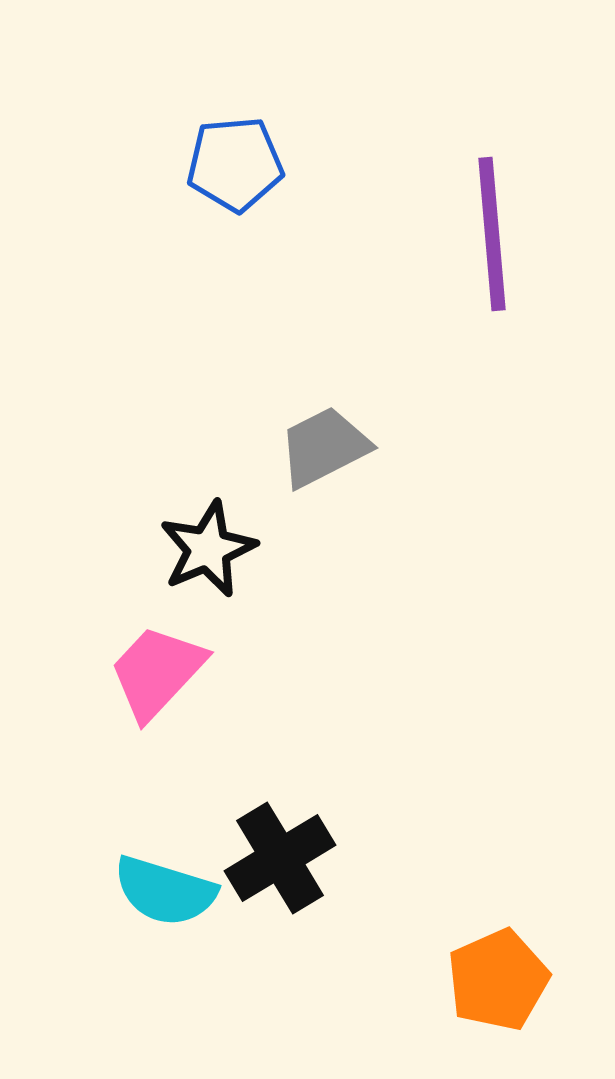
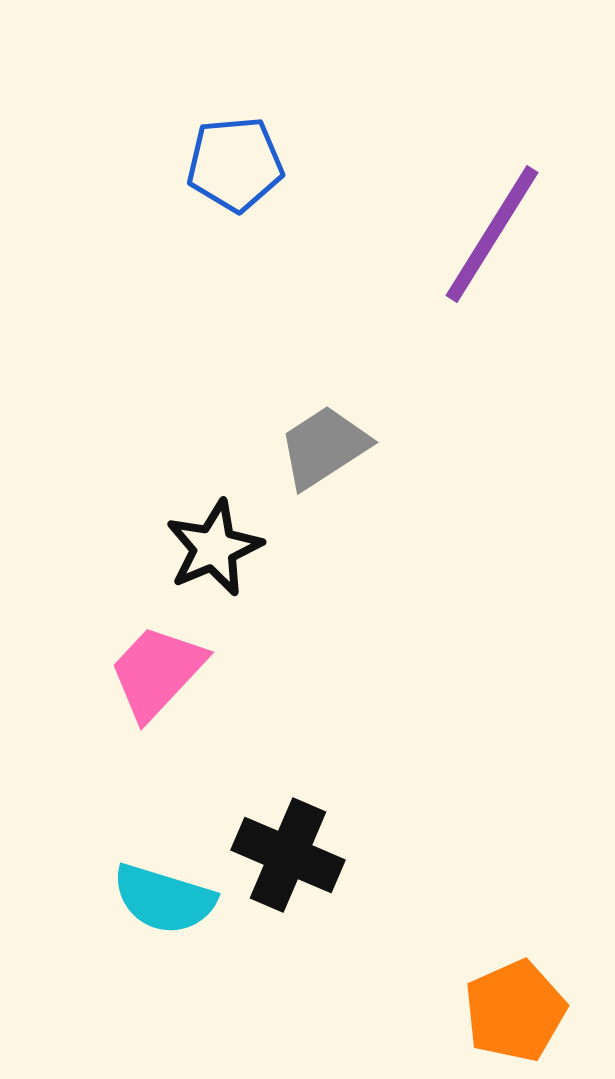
purple line: rotated 37 degrees clockwise
gray trapezoid: rotated 6 degrees counterclockwise
black star: moved 6 px right, 1 px up
black cross: moved 8 px right, 3 px up; rotated 36 degrees counterclockwise
cyan semicircle: moved 1 px left, 8 px down
orange pentagon: moved 17 px right, 31 px down
